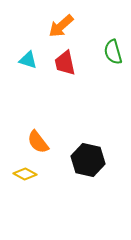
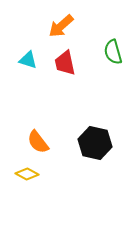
black hexagon: moved 7 px right, 17 px up
yellow diamond: moved 2 px right
